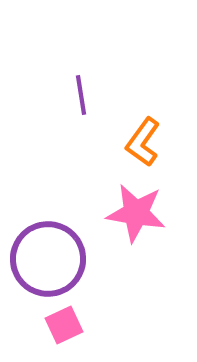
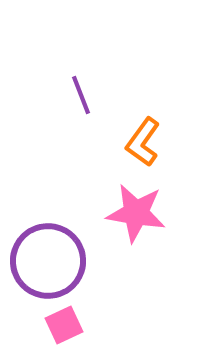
purple line: rotated 12 degrees counterclockwise
purple circle: moved 2 px down
